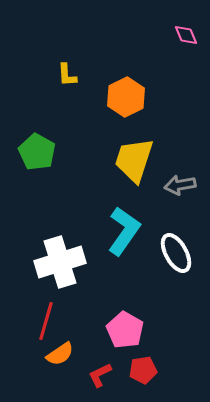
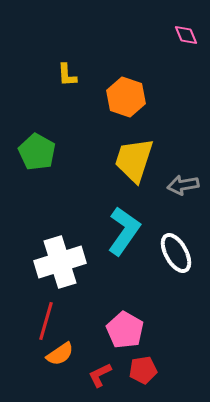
orange hexagon: rotated 15 degrees counterclockwise
gray arrow: moved 3 px right
